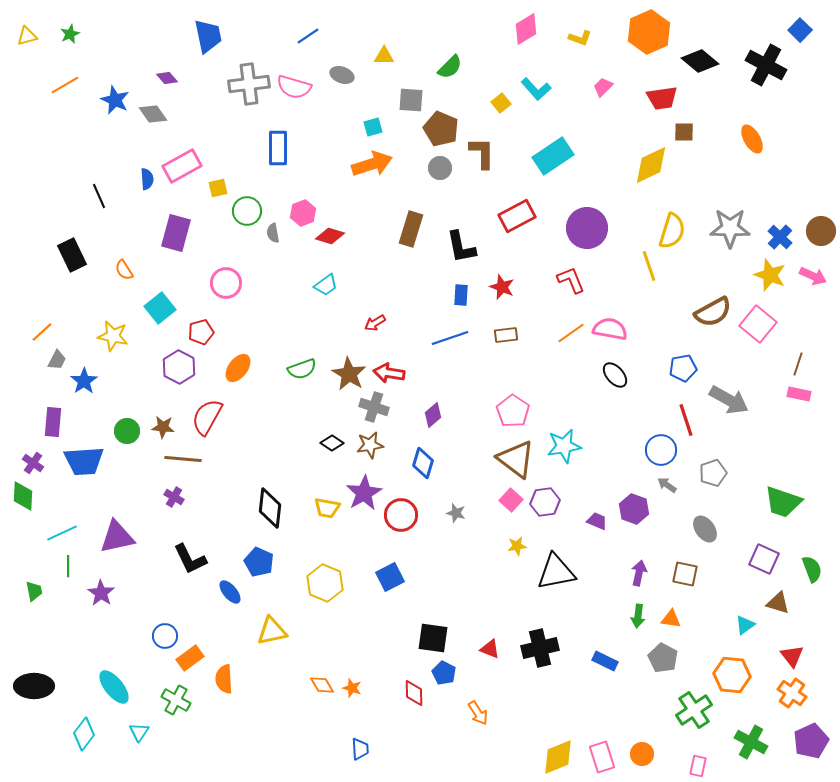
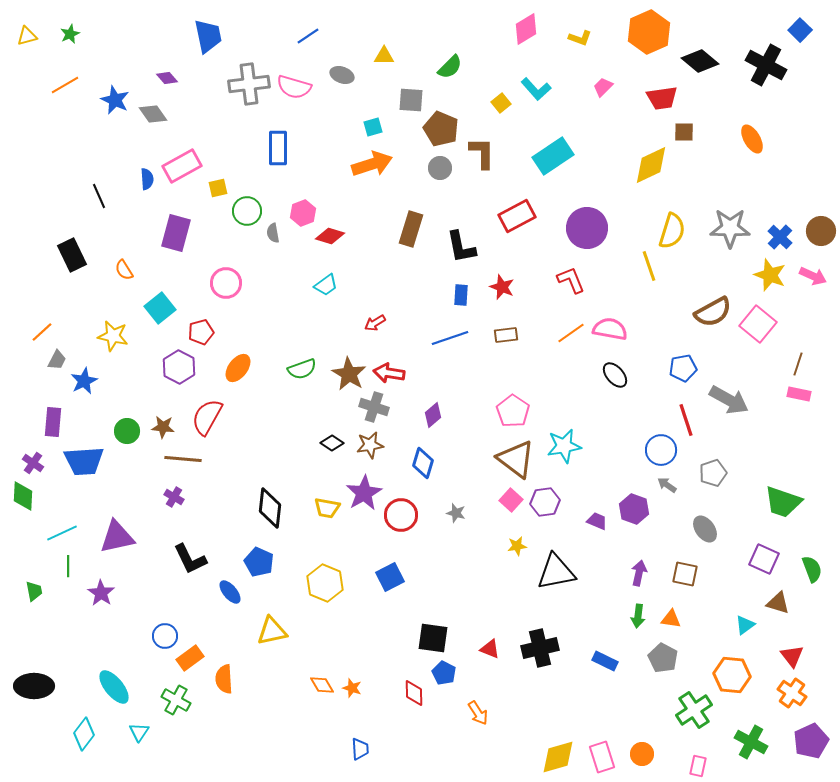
blue star at (84, 381): rotated 8 degrees clockwise
yellow diamond at (558, 757): rotated 6 degrees clockwise
